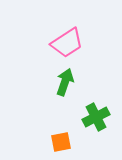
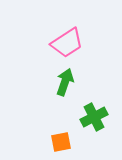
green cross: moved 2 px left
